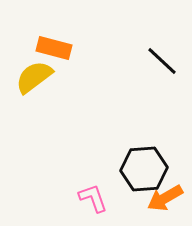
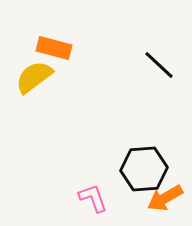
black line: moved 3 px left, 4 px down
